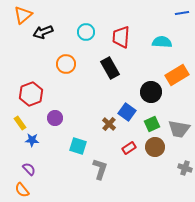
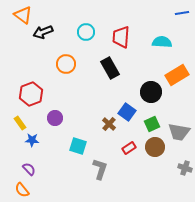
orange triangle: rotated 42 degrees counterclockwise
gray trapezoid: moved 3 px down
